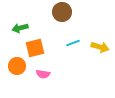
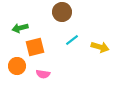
cyan line: moved 1 px left, 3 px up; rotated 16 degrees counterclockwise
orange square: moved 1 px up
